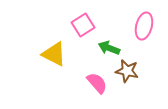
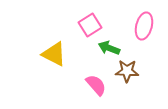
pink square: moved 7 px right
brown star: rotated 10 degrees counterclockwise
pink semicircle: moved 1 px left, 2 px down
